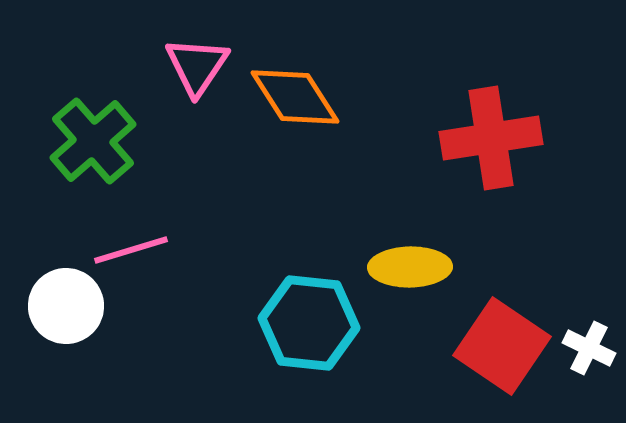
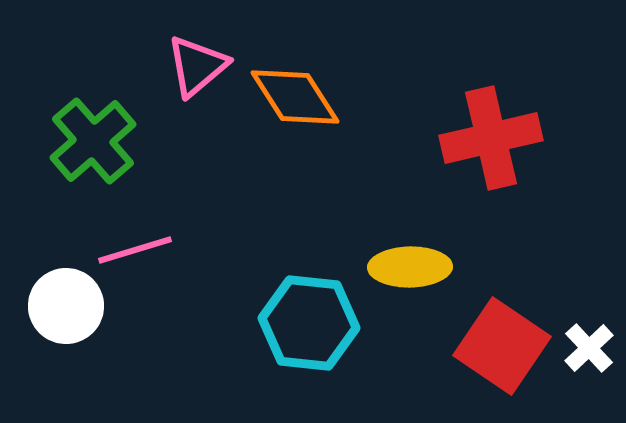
pink triangle: rotated 16 degrees clockwise
red cross: rotated 4 degrees counterclockwise
pink line: moved 4 px right
white cross: rotated 21 degrees clockwise
